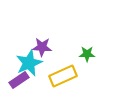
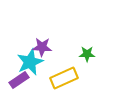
cyan star: moved 1 px right, 1 px up
yellow rectangle: moved 1 px right, 2 px down
